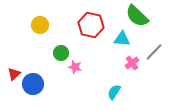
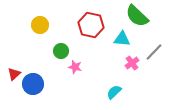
green circle: moved 2 px up
cyan semicircle: rotated 14 degrees clockwise
